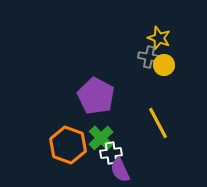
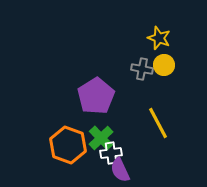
gray cross: moved 7 px left, 12 px down
purple pentagon: rotated 12 degrees clockwise
